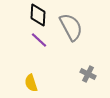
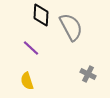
black diamond: moved 3 px right
purple line: moved 8 px left, 8 px down
yellow semicircle: moved 4 px left, 2 px up
